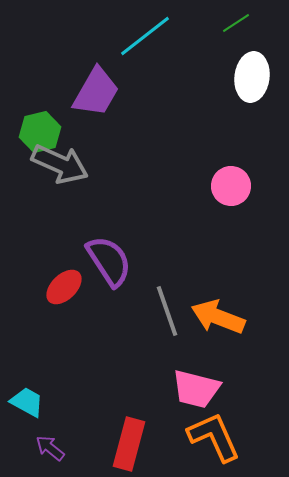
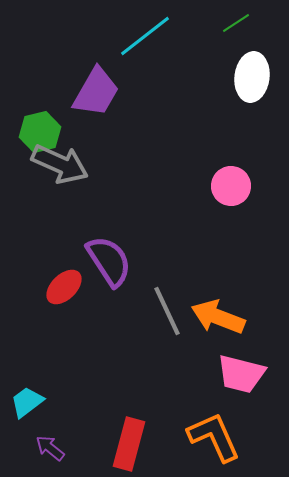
gray line: rotated 6 degrees counterclockwise
pink trapezoid: moved 45 px right, 15 px up
cyan trapezoid: rotated 66 degrees counterclockwise
